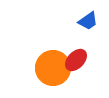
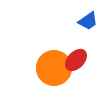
orange circle: moved 1 px right
